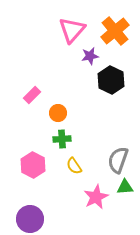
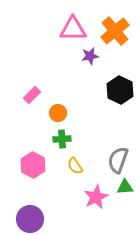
pink triangle: moved 1 px right, 1 px up; rotated 48 degrees clockwise
black hexagon: moved 9 px right, 10 px down
yellow semicircle: moved 1 px right
